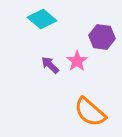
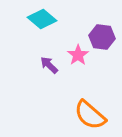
pink star: moved 1 px right, 6 px up
purple arrow: moved 1 px left
orange semicircle: moved 3 px down
